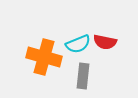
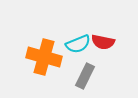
red semicircle: moved 2 px left
gray rectangle: moved 2 px right; rotated 20 degrees clockwise
